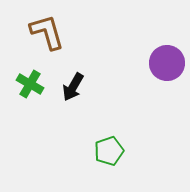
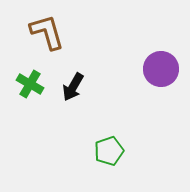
purple circle: moved 6 px left, 6 px down
